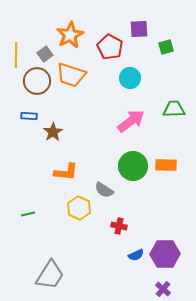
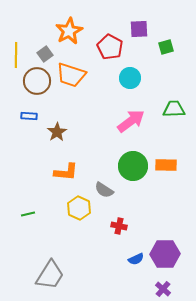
orange star: moved 1 px left, 4 px up
brown star: moved 4 px right
blue semicircle: moved 4 px down
